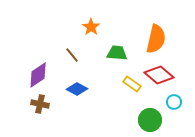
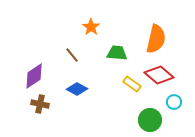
purple diamond: moved 4 px left, 1 px down
